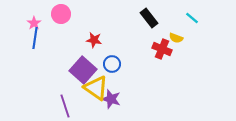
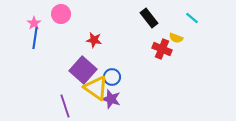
blue circle: moved 13 px down
